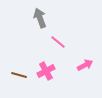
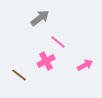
gray arrow: rotated 72 degrees clockwise
pink cross: moved 10 px up
brown line: rotated 21 degrees clockwise
